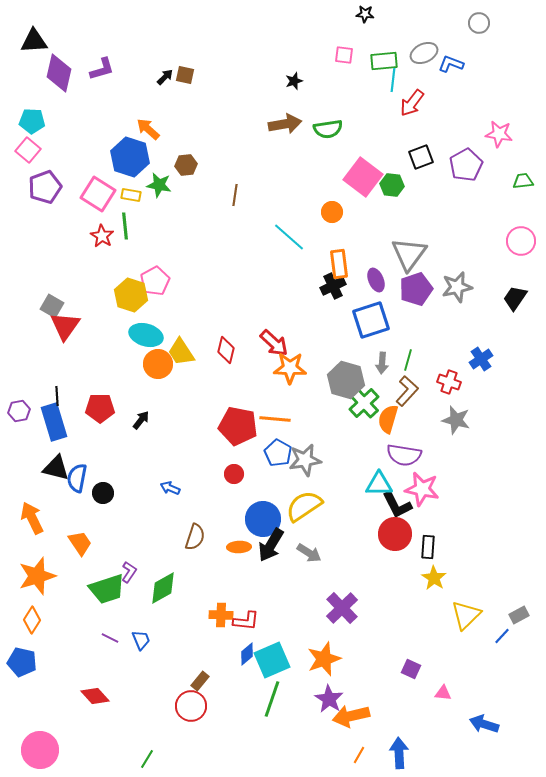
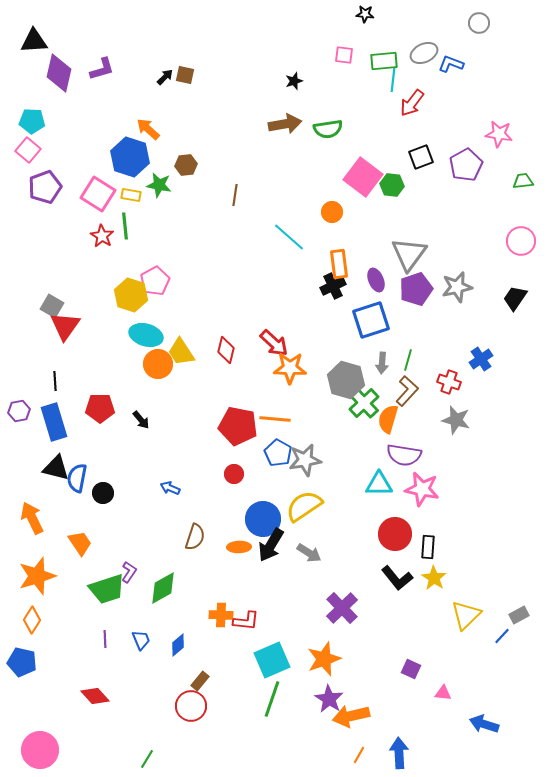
black line at (57, 396): moved 2 px left, 15 px up
black arrow at (141, 420): rotated 102 degrees clockwise
black L-shape at (397, 505): moved 73 px down; rotated 12 degrees counterclockwise
purple line at (110, 638): moved 5 px left, 1 px down; rotated 60 degrees clockwise
blue diamond at (247, 654): moved 69 px left, 9 px up
